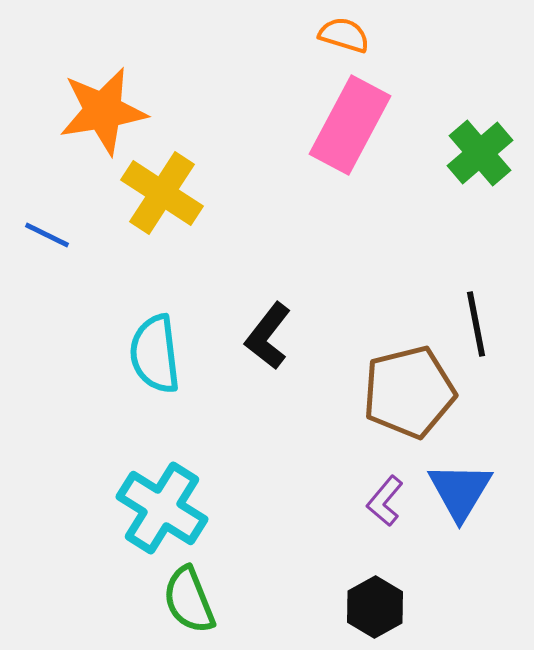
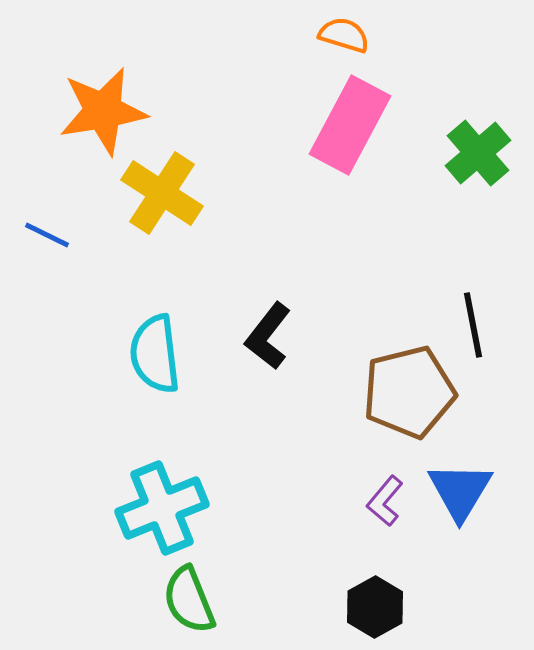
green cross: moved 2 px left
black line: moved 3 px left, 1 px down
cyan cross: rotated 36 degrees clockwise
